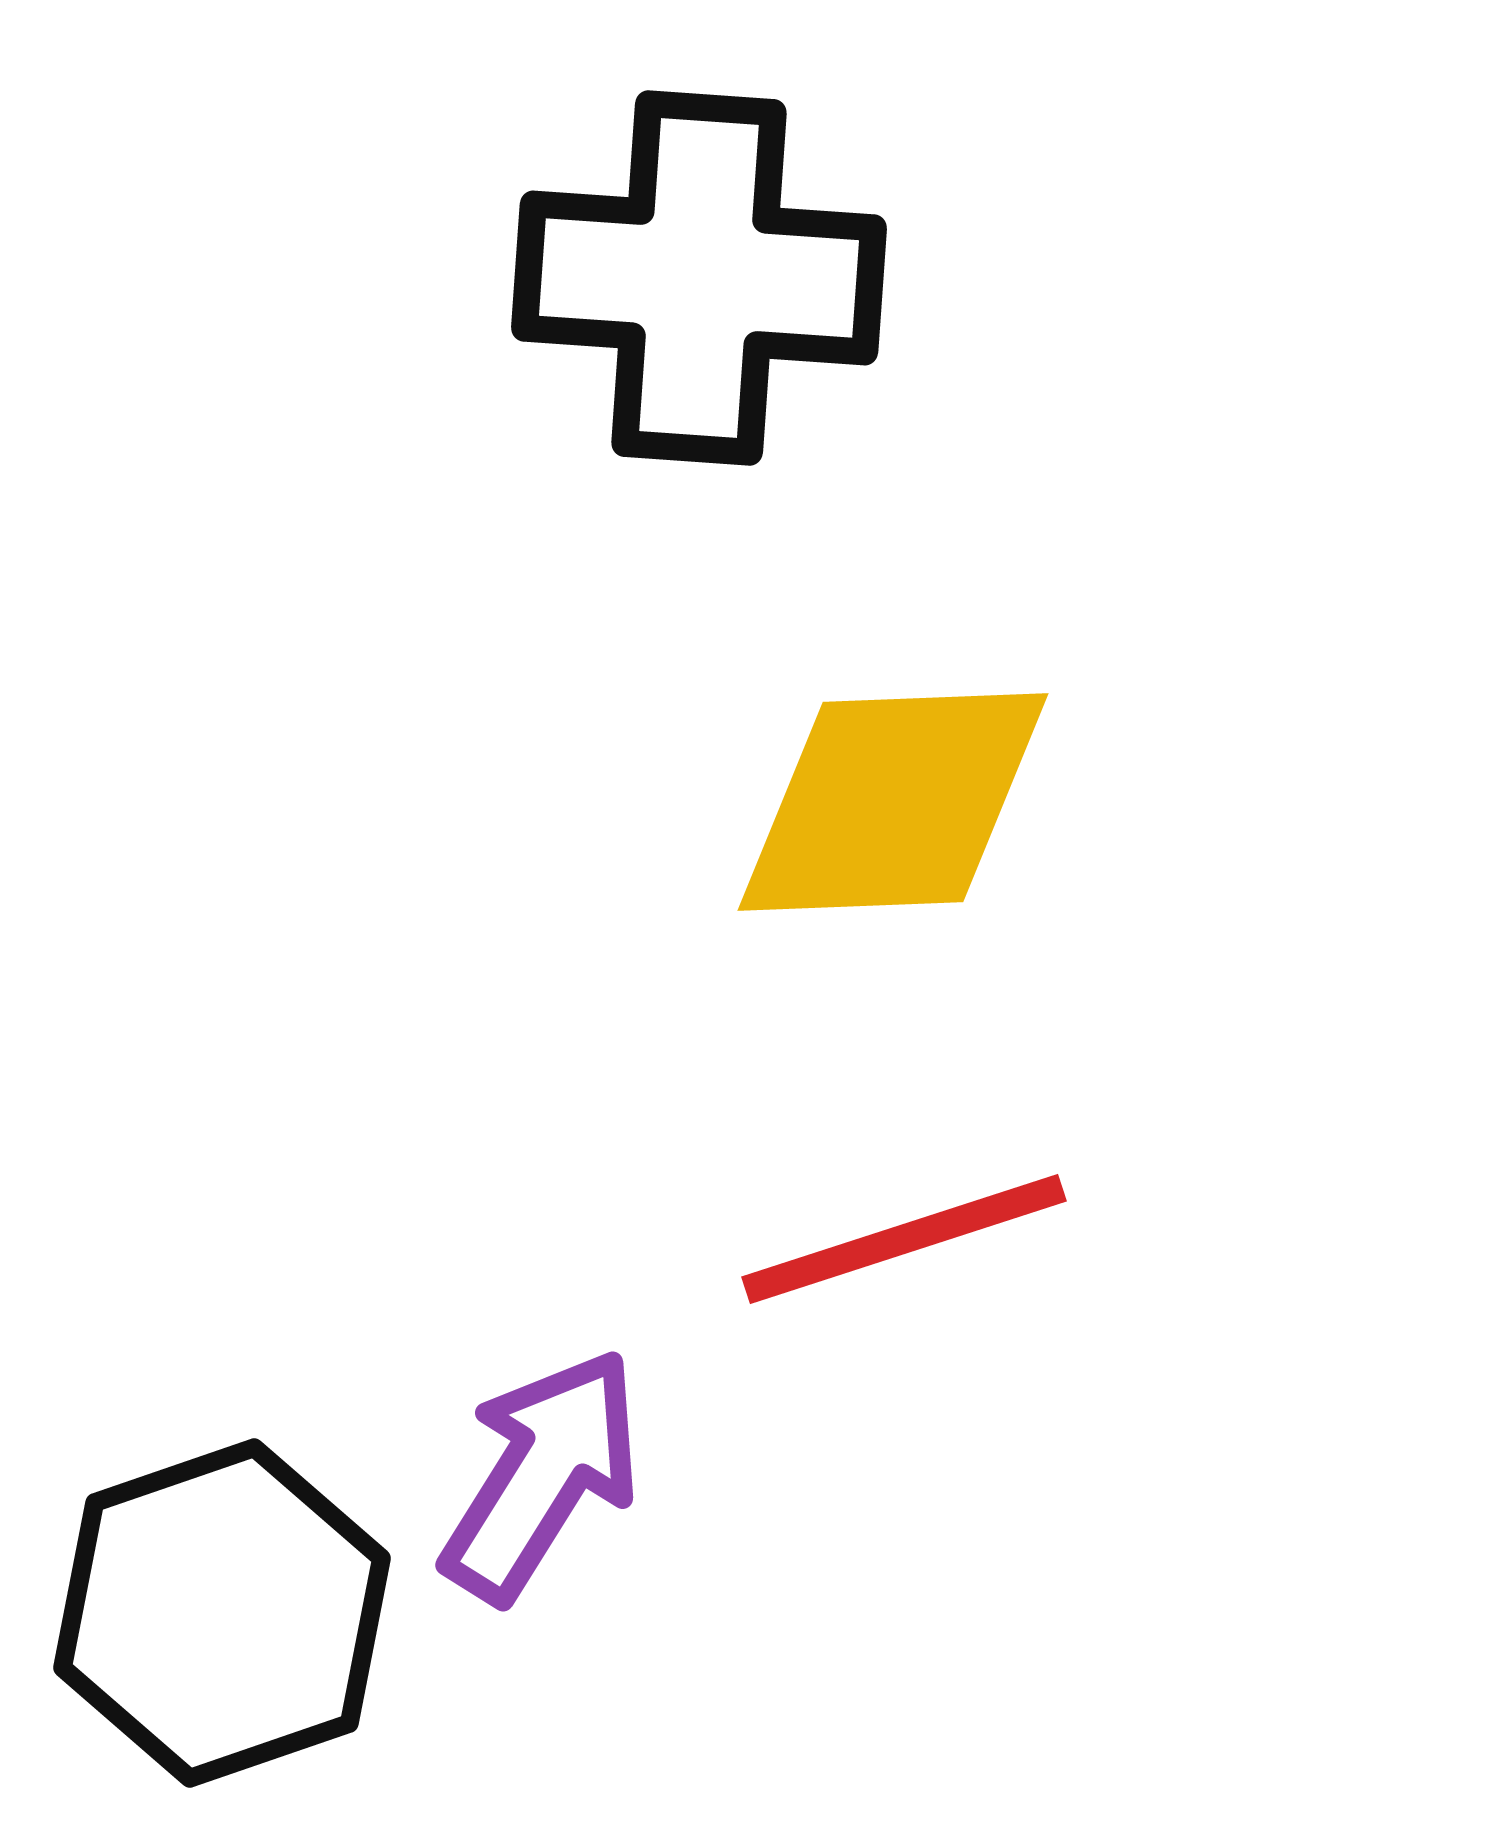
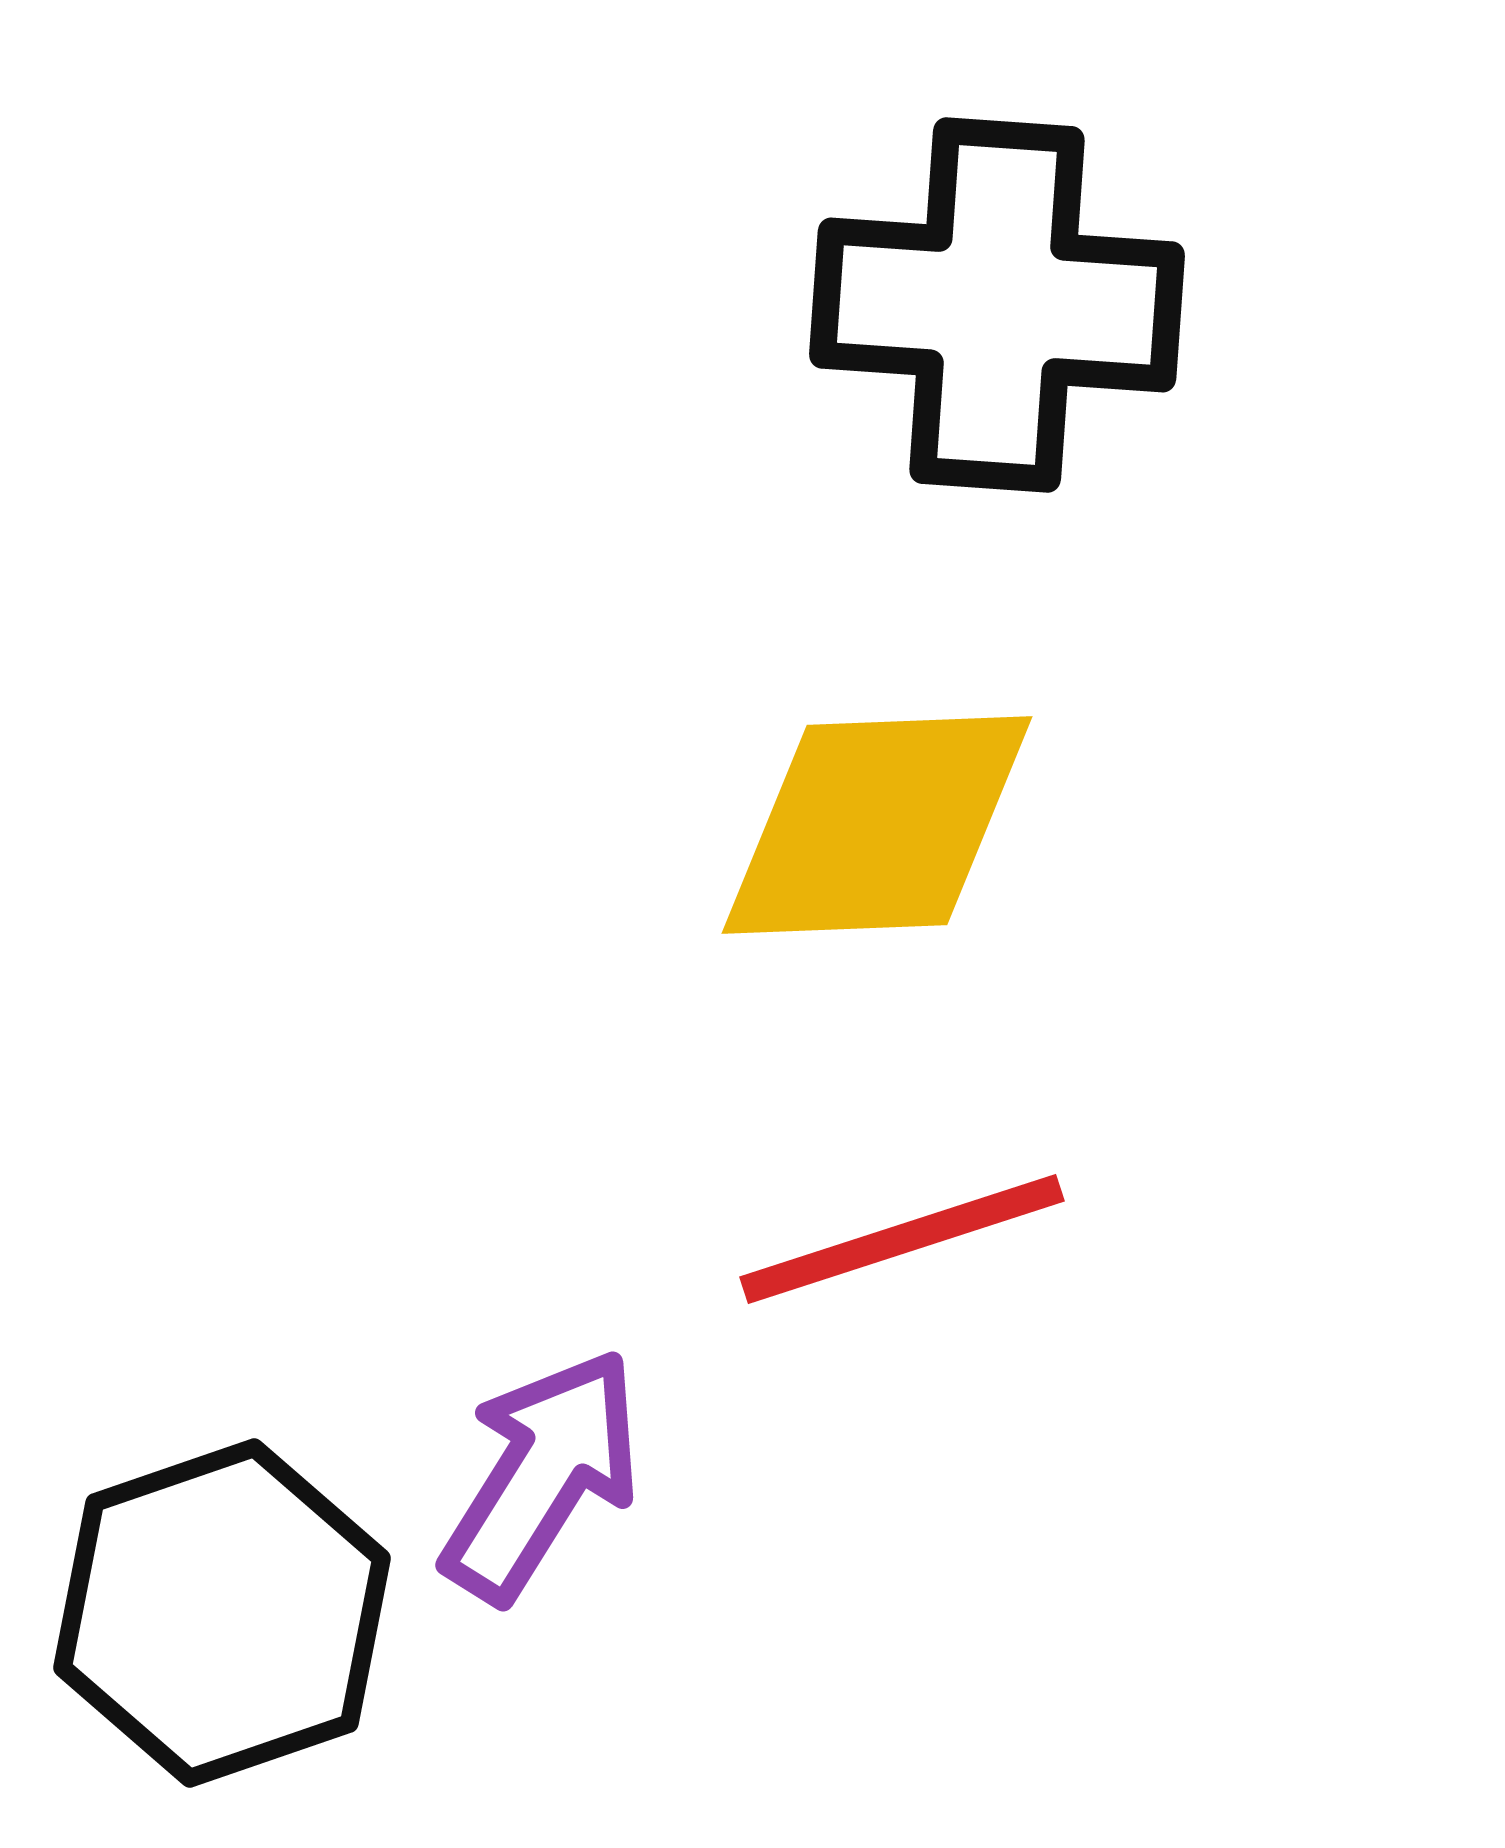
black cross: moved 298 px right, 27 px down
yellow diamond: moved 16 px left, 23 px down
red line: moved 2 px left
